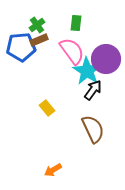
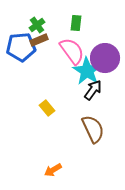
purple circle: moved 1 px left, 1 px up
